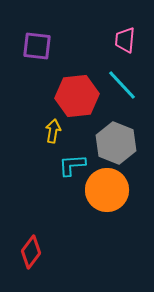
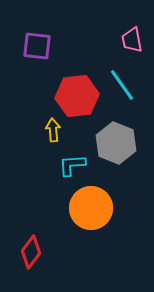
pink trapezoid: moved 7 px right; rotated 16 degrees counterclockwise
cyan line: rotated 8 degrees clockwise
yellow arrow: moved 1 px up; rotated 15 degrees counterclockwise
orange circle: moved 16 px left, 18 px down
